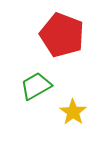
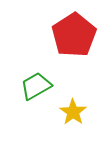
red pentagon: moved 12 px right; rotated 18 degrees clockwise
